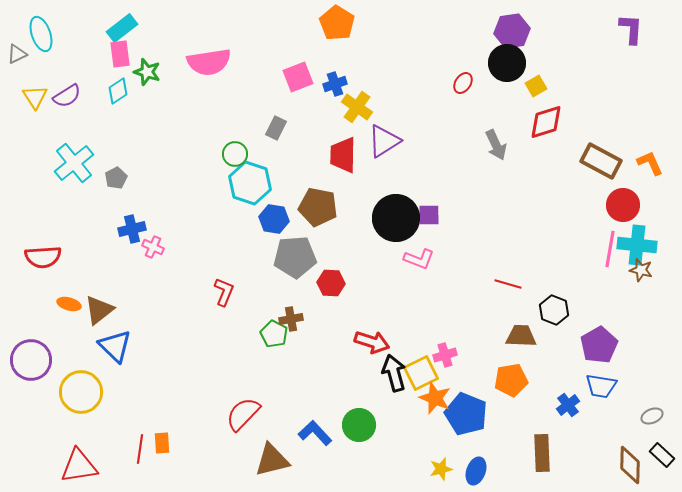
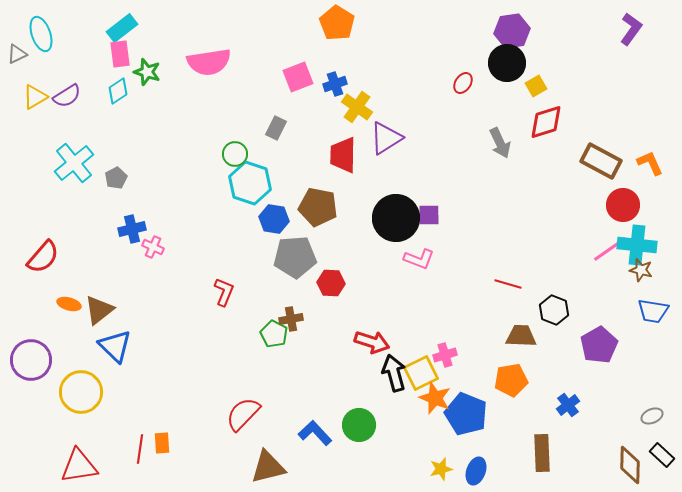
purple L-shape at (631, 29): rotated 32 degrees clockwise
yellow triangle at (35, 97): rotated 32 degrees clockwise
purple triangle at (384, 141): moved 2 px right, 3 px up
gray arrow at (496, 145): moved 4 px right, 2 px up
pink line at (610, 249): rotated 45 degrees clockwise
red semicircle at (43, 257): rotated 45 degrees counterclockwise
blue trapezoid at (601, 386): moved 52 px right, 75 px up
brown triangle at (272, 460): moved 4 px left, 7 px down
